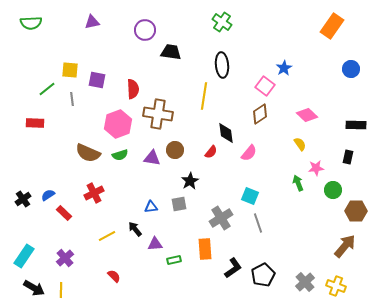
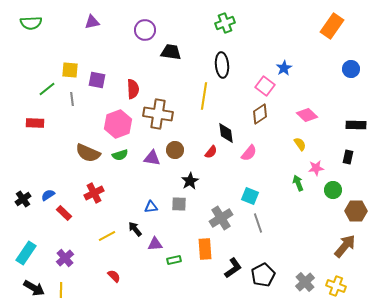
green cross at (222, 22): moved 3 px right, 1 px down; rotated 36 degrees clockwise
gray square at (179, 204): rotated 14 degrees clockwise
cyan rectangle at (24, 256): moved 2 px right, 3 px up
